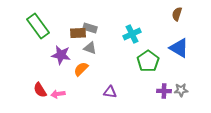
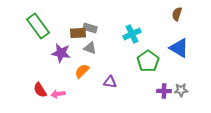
purple star: moved 2 px up
orange semicircle: moved 1 px right, 2 px down
purple triangle: moved 10 px up
